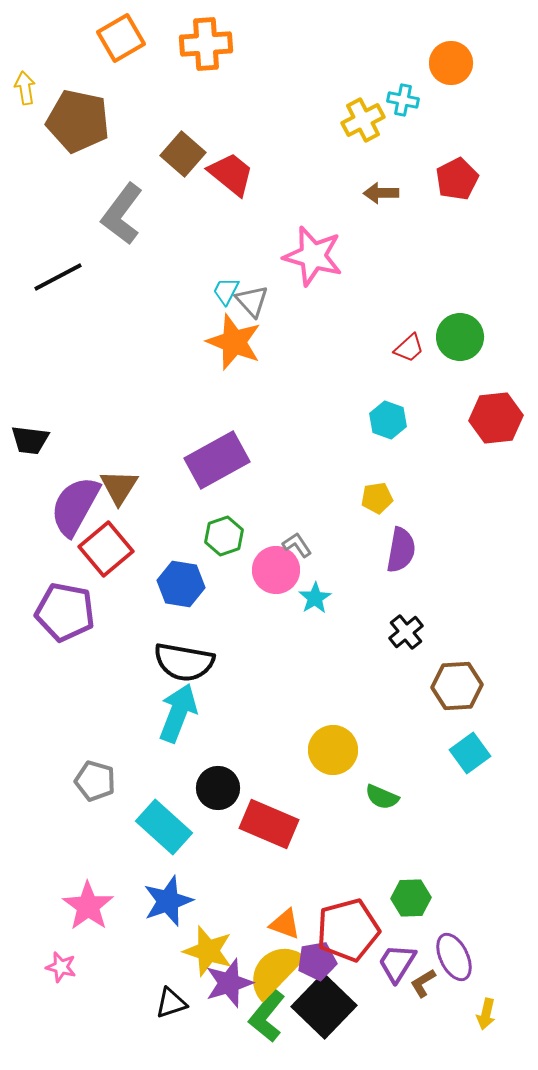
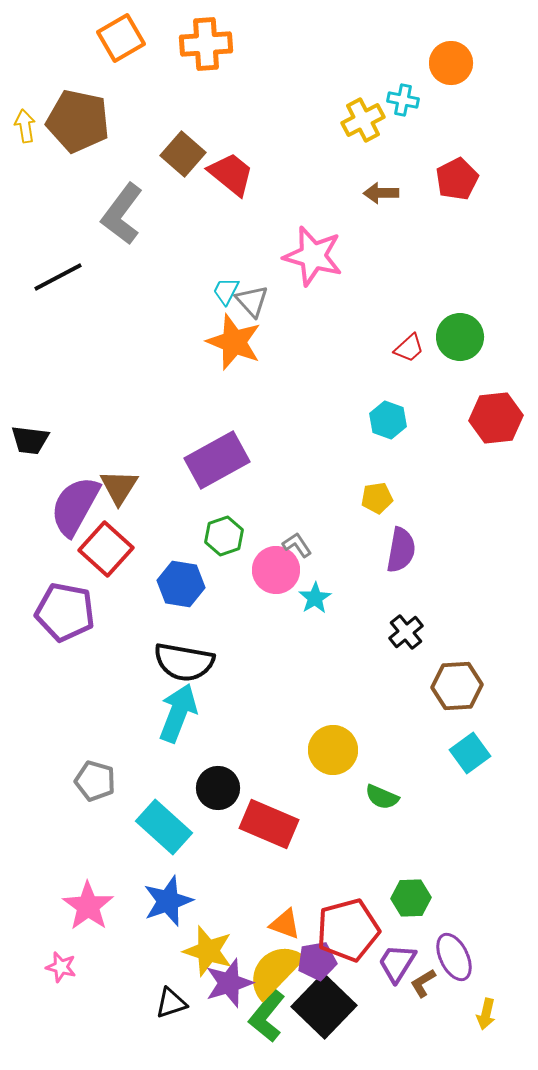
yellow arrow at (25, 88): moved 38 px down
red square at (106, 549): rotated 8 degrees counterclockwise
